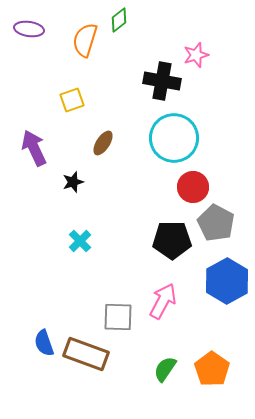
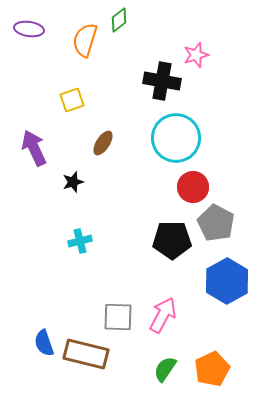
cyan circle: moved 2 px right
cyan cross: rotated 30 degrees clockwise
pink arrow: moved 14 px down
brown rectangle: rotated 6 degrees counterclockwise
orange pentagon: rotated 12 degrees clockwise
